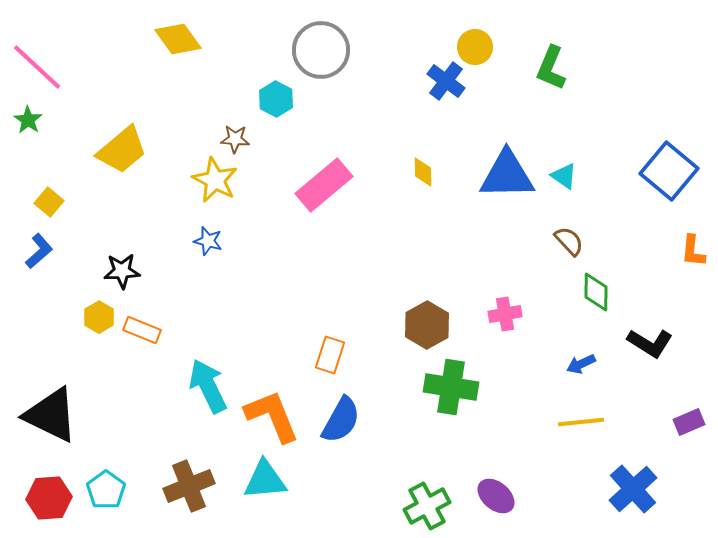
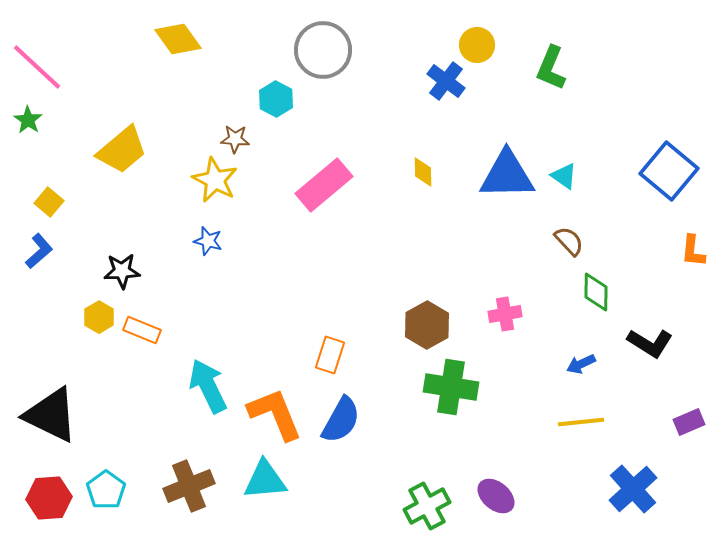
yellow circle at (475, 47): moved 2 px right, 2 px up
gray circle at (321, 50): moved 2 px right
orange L-shape at (272, 416): moved 3 px right, 2 px up
